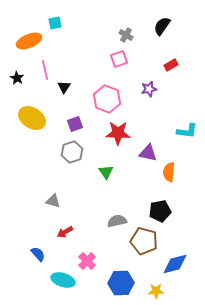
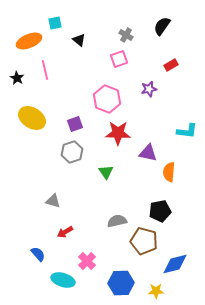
black triangle: moved 15 px right, 47 px up; rotated 24 degrees counterclockwise
